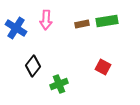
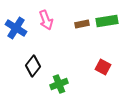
pink arrow: rotated 24 degrees counterclockwise
